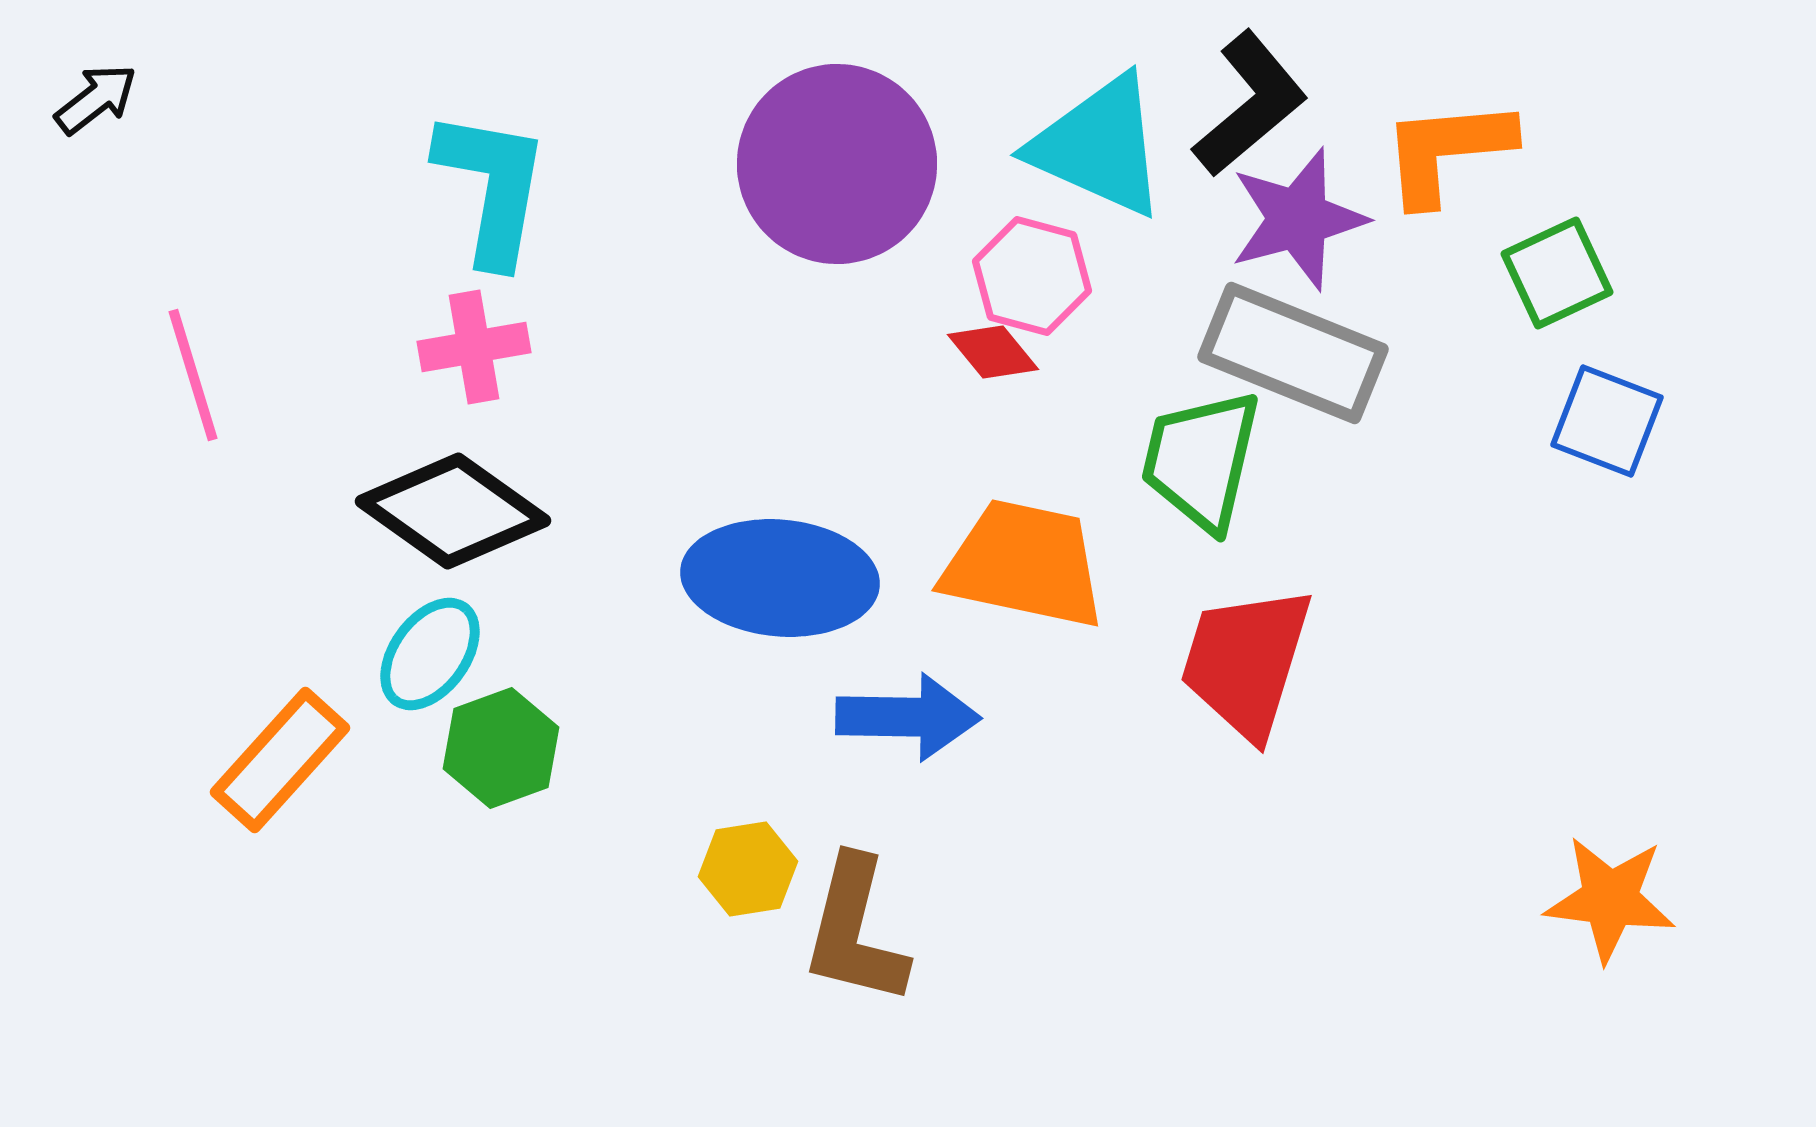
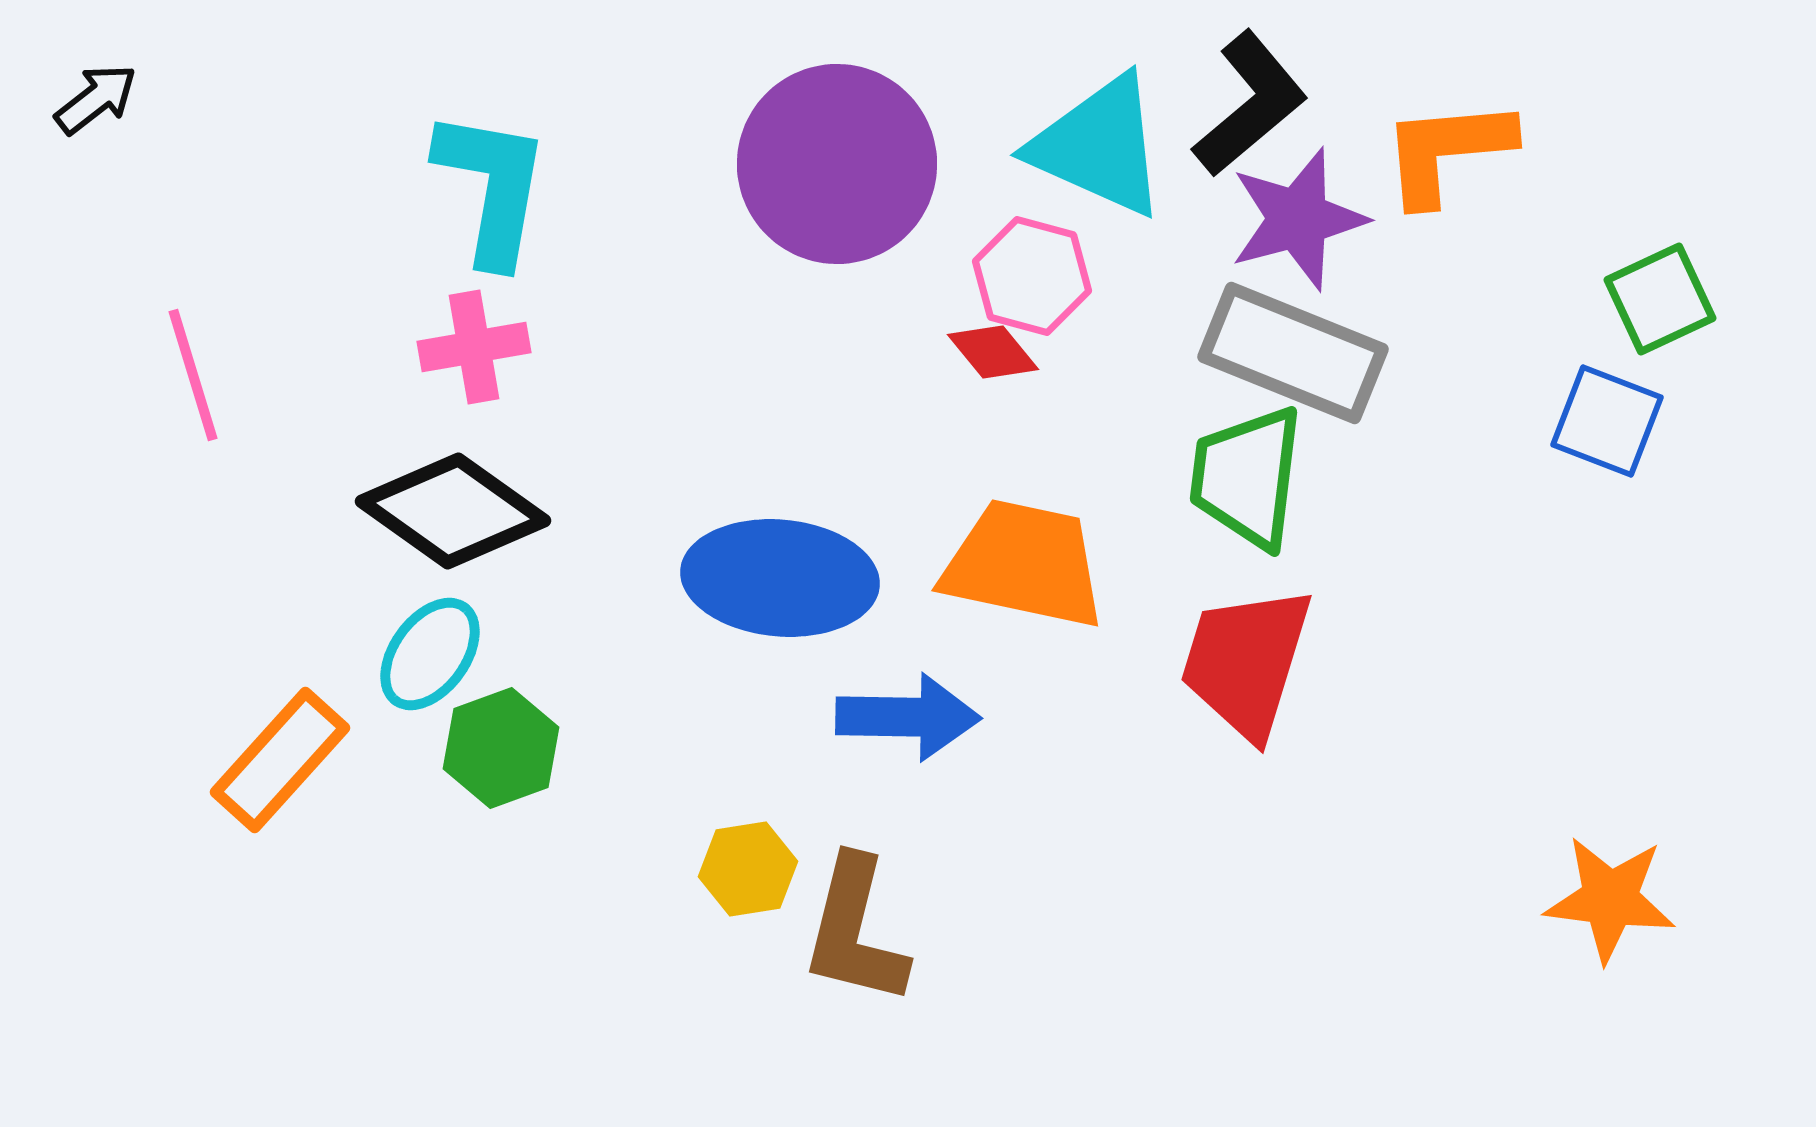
green square: moved 103 px right, 26 px down
green trapezoid: moved 46 px right, 17 px down; rotated 6 degrees counterclockwise
